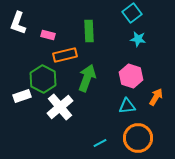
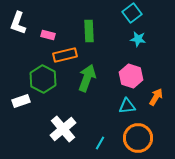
white rectangle: moved 1 px left, 5 px down
white cross: moved 3 px right, 22 px down
cyan line: rotated 32 degrees counterclockwise
